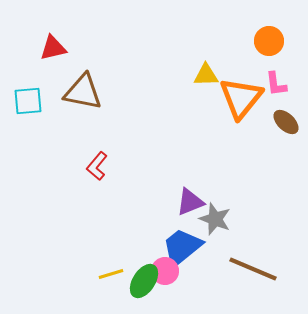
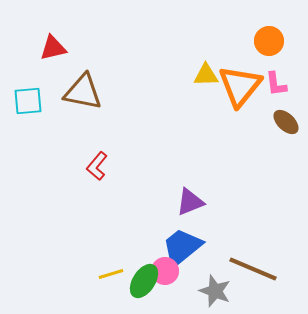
orange triangle: moved 1 px left, 12 px up
gray star: moved 72 px down
